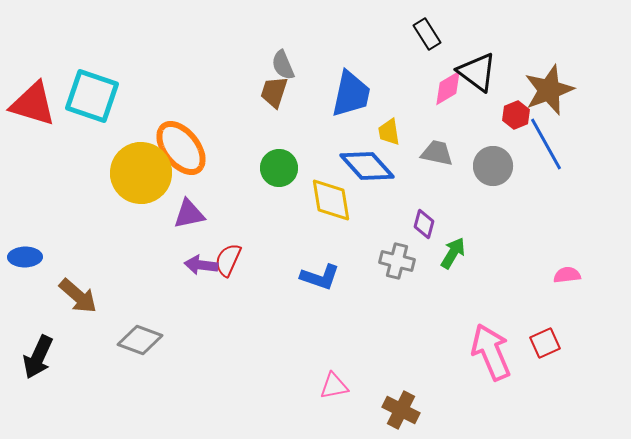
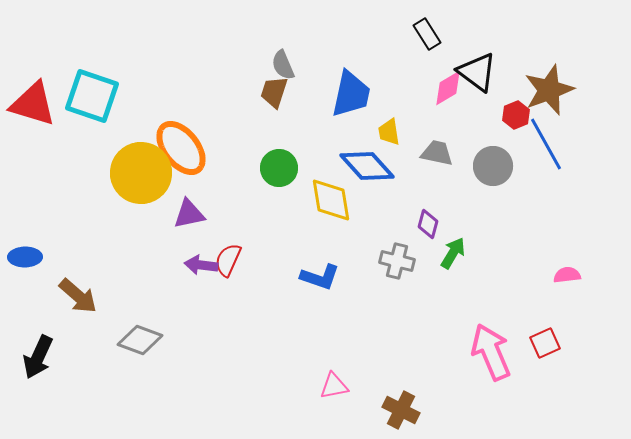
purple diamond: moved 4 px right
